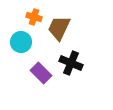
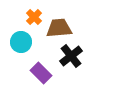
orange cross: rotated 28 degrees clockwise
brown trapezoid: rotated 60 degrees clockwise
black cross: moved 7 px up; rotated 30 degrees clockwise
